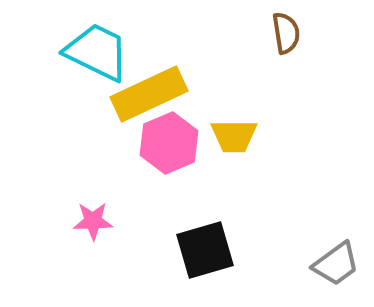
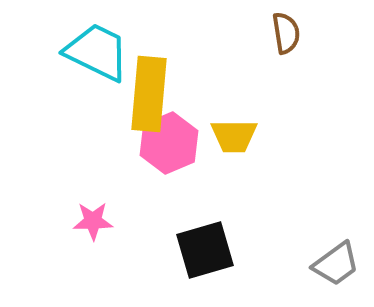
yellow rectangle: rotated 60 degrees counterclockwise
